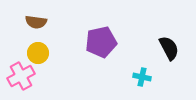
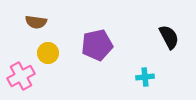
purple pentagon: moved 4 px left, 3 px down
black semicircle: moved 11 px up
yellow circle: moved 10 px right
cyan cross: moved 3 px right; rotated 18 degrees counterclockwise
